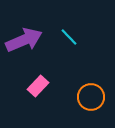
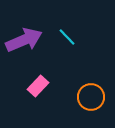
cyan line: moved 2 px left
